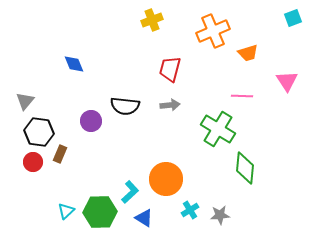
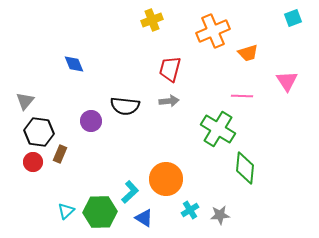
gray arrow: moved 1 px left, 4 px up
